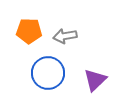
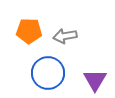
purple triangle: rotated 15 degrees counterclockwise
